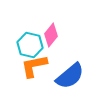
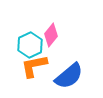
cyan hexagon: rotated 20 degrees clockwise
blue semicircle: moved 1 px left
